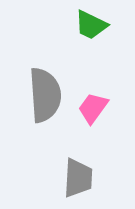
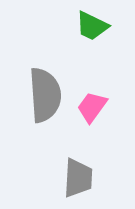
green trapezoid: moved 1 px right, 1 px down
pink trapezoid: moved 1 px left, 1 px up
